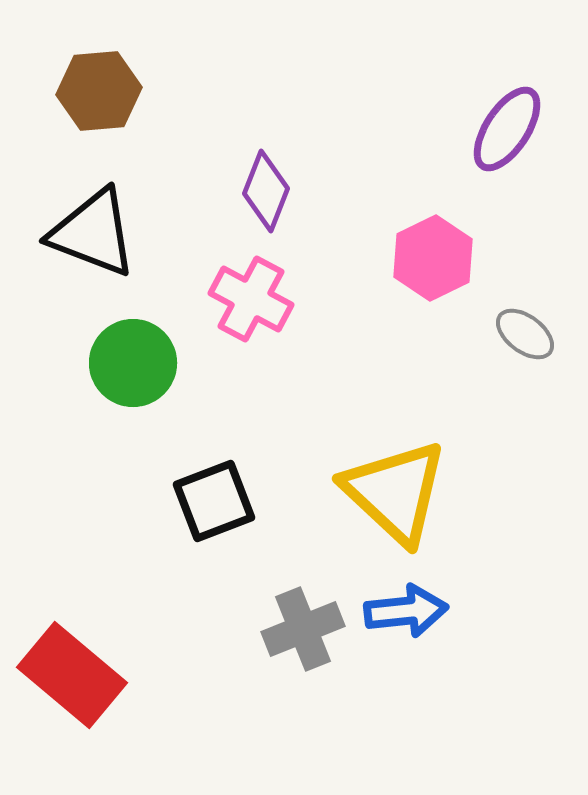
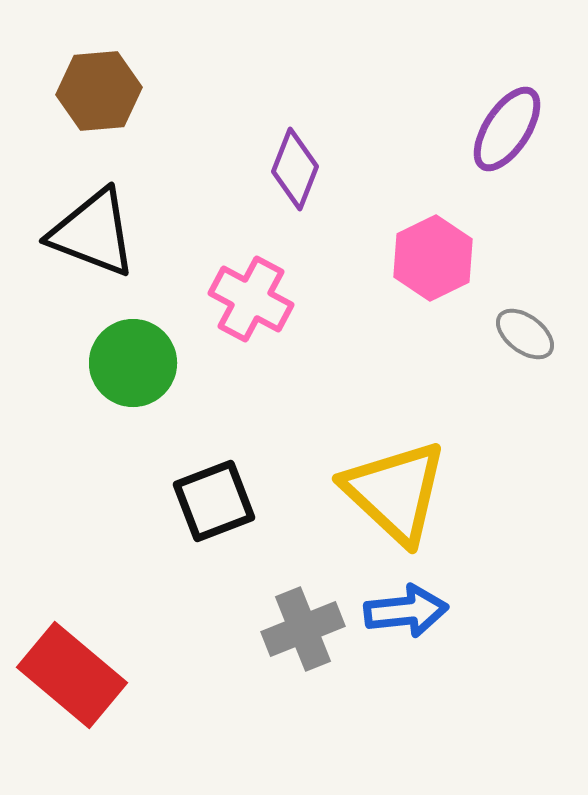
purple diamond: moved 29 px right, 22 px up
